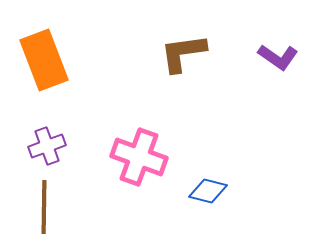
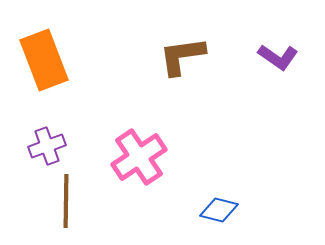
brown L-shape: moved 1 px left, 3 px down
pink cross: rotated 36 degrees clockwise
blue diamond: moved 11 px right, 19 px down
brown line: moved 22 px right, 6 px up
